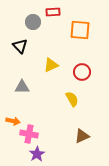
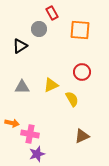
red rectangle: moved 1 px left, 1 px down; rotated 64 degrees clockwise
gray circle: moved 6 px right, 7 px down
black triangle: rotated 42 degrees clockwise
yellow triangle: moved 20 px down
orange arrow: moved 1 px left, 2 px down
pink cross: moved 1 px right
purple star: rotated 14 degrees clockwise
